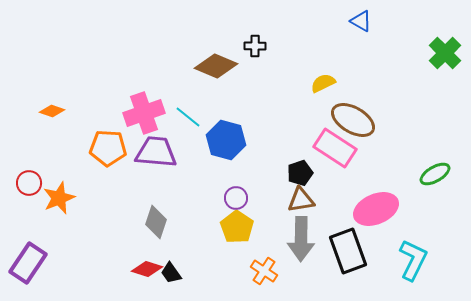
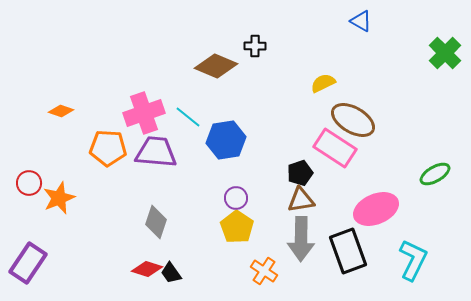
orange diamond: moved 9 px right
blue hexagon: rotated 24 degrees counterclockwise
